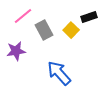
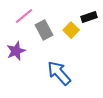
pink line: moved 1 px right
purple star: rotated 12 degrees counterclockwise
